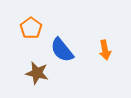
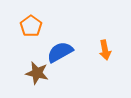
orange pentagon: moved 2 px up
blue semicircle: moved 2 px left, 2 px down; rotated 100 degrees clockwise
